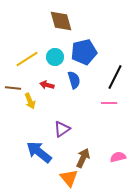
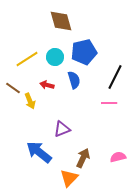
brown line: rotated 28 degrees clockwise
purple triangle: rotated 12 degrees clockwise
orange triangle: rotated 24 degrees clockwise
